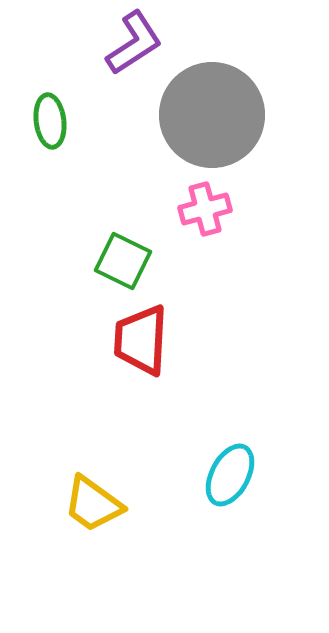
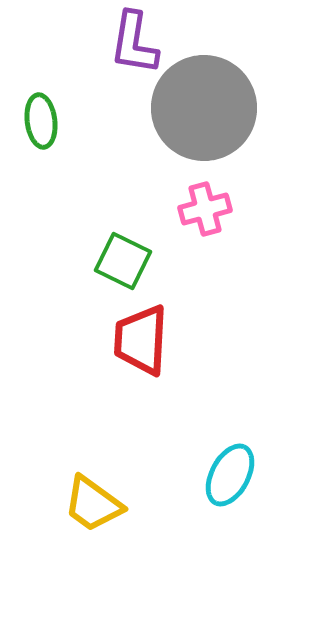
purple L-shape: rotated 132 degrees clockwise
gray circle: moved 8 px left, 7 px up
green ellipse: moved 9 px left
